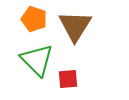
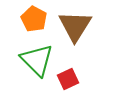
orange pentagon: rotated 10 degrees clockwise
red square: rotated 20 degrees counterclockwise
